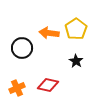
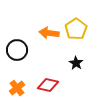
black circle: moved 5 px left, 2 px down
black star: moved 2 px down
orange cross: rotated 14 degrees counterclockwise
